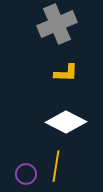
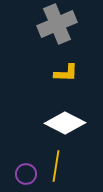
white diamond: moved 1 px left, 1 px down
